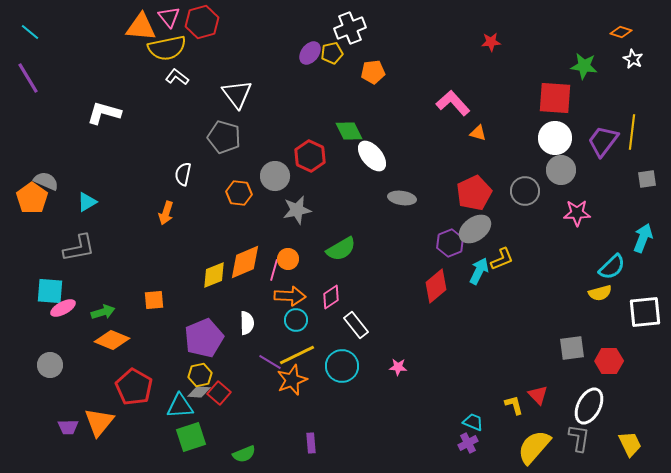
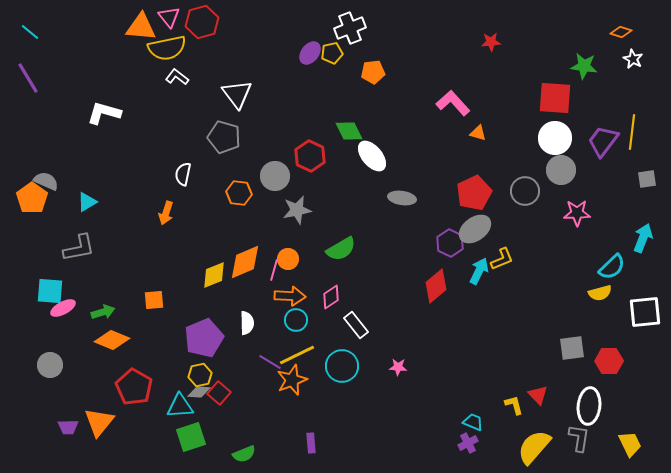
purple hexagon at (450, 243): rotated 12 degrees counterclockwise
white ellipse at (589, 406): rotated 21 degrees counterclockwise
